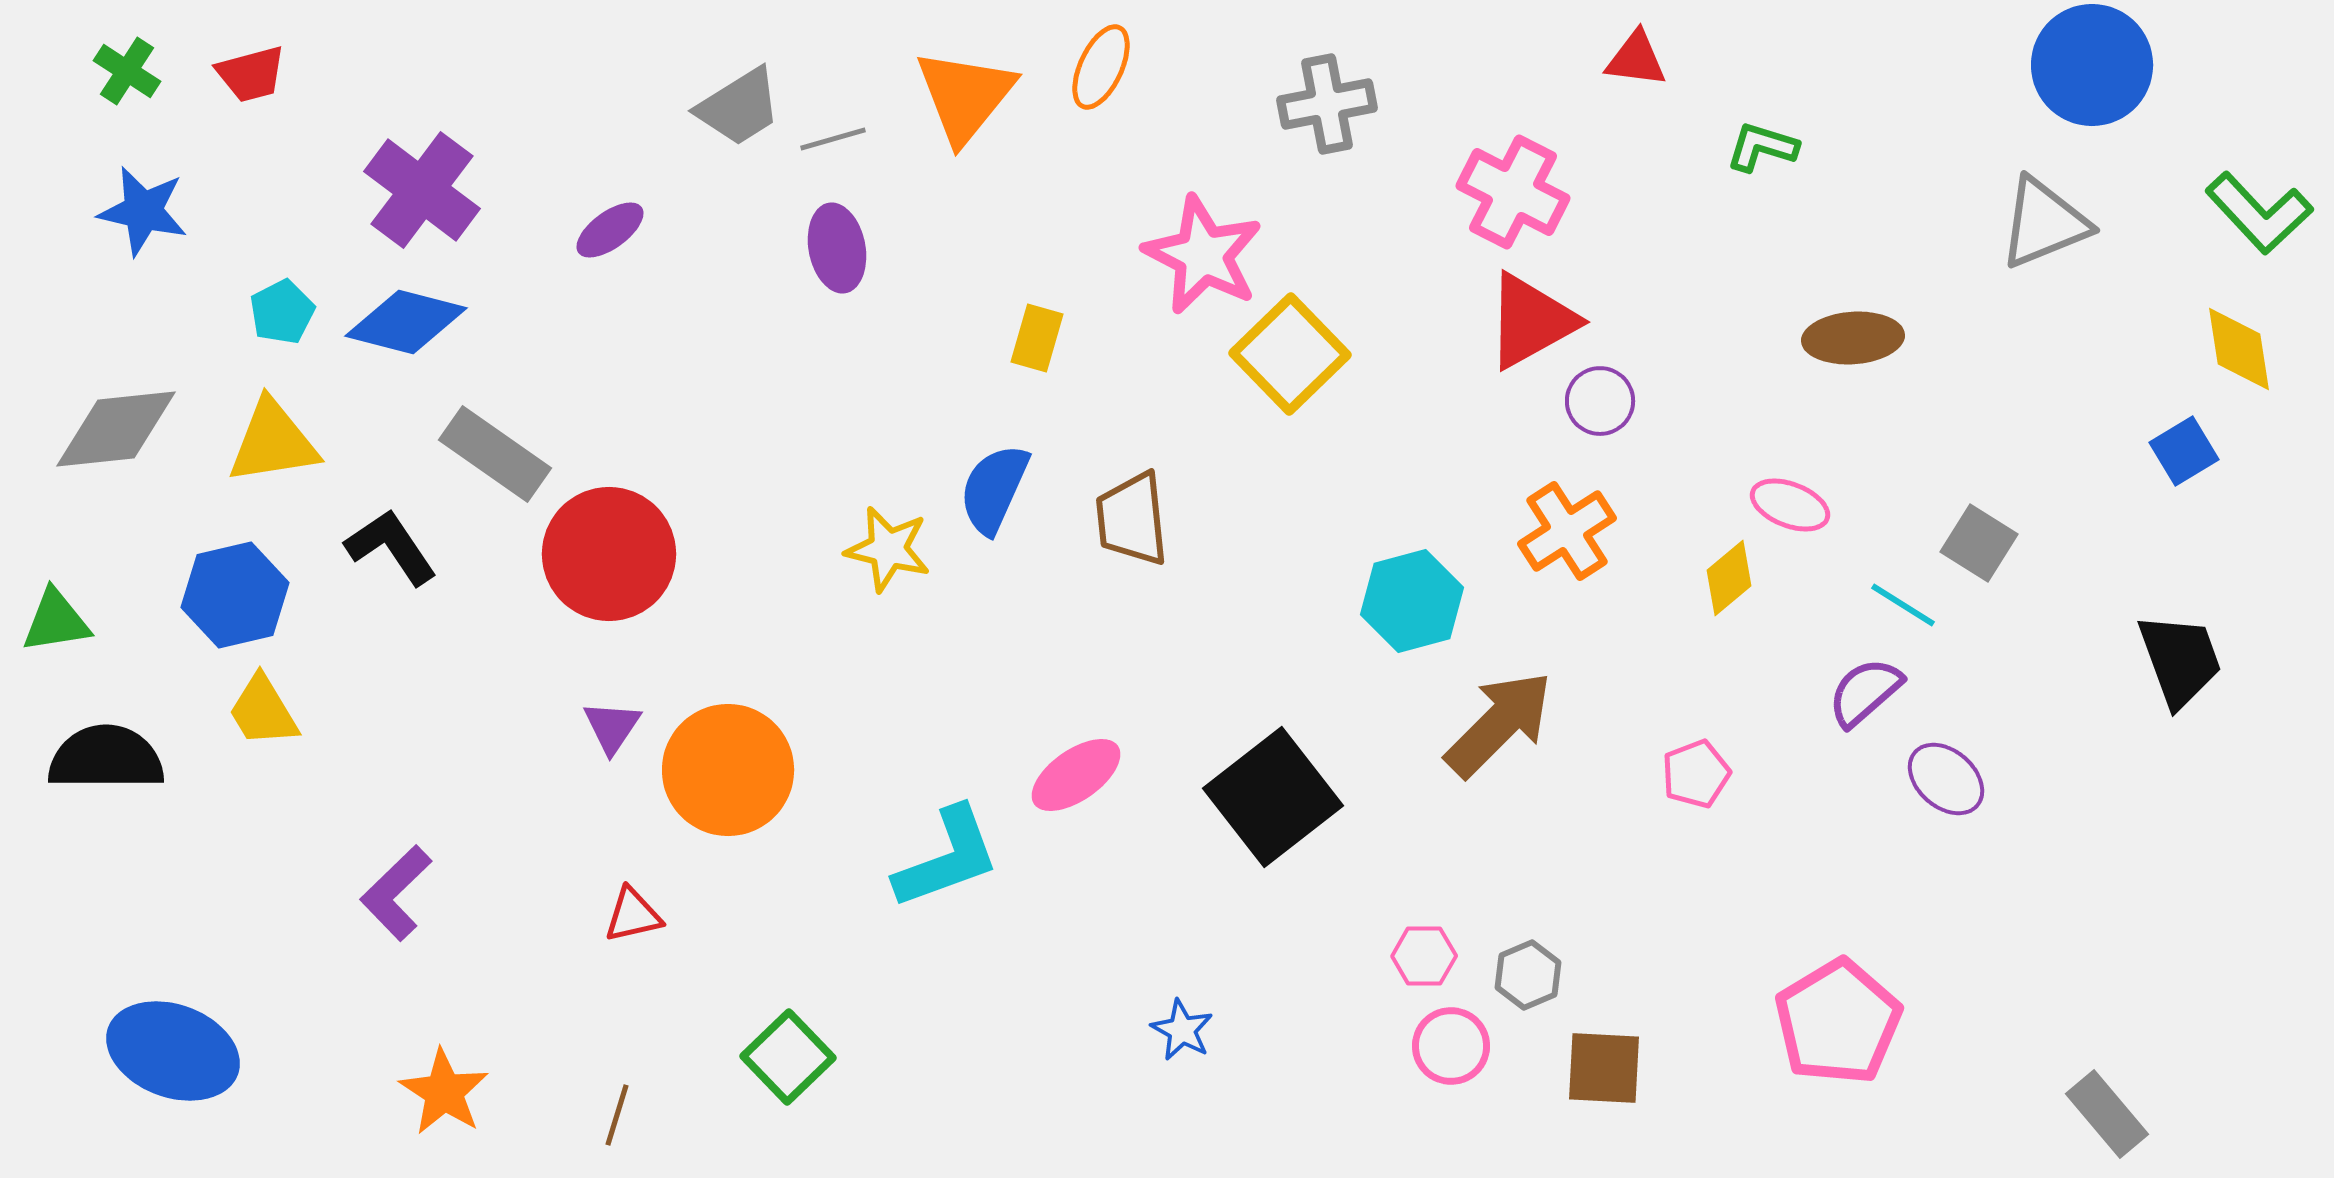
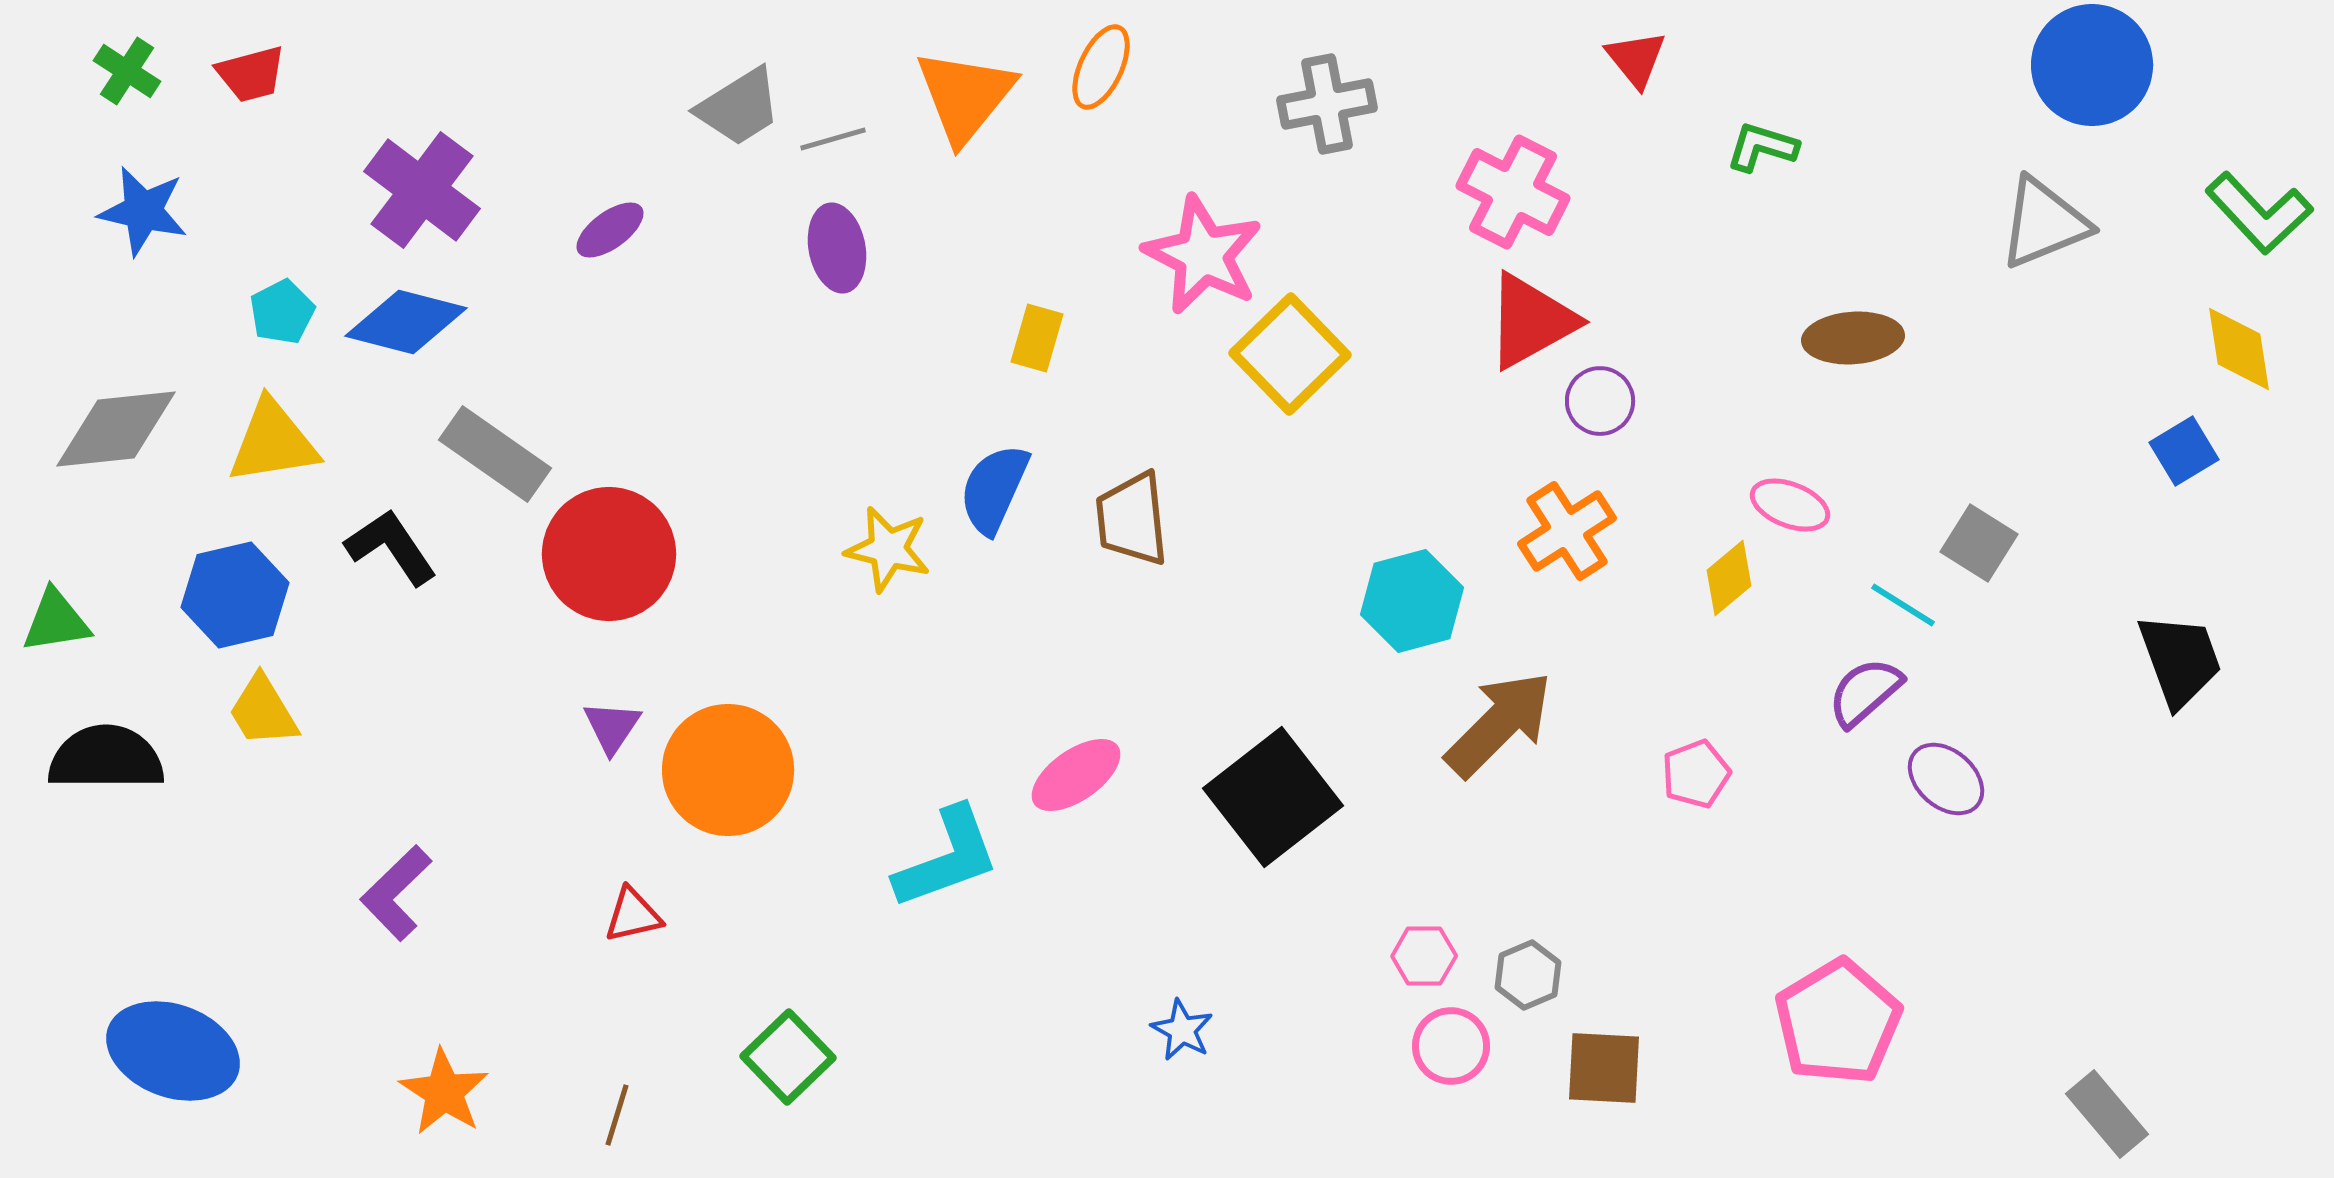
red triangle at (1636, 59): rotated 44 degrees clockwise
